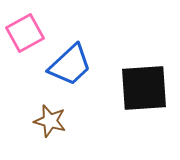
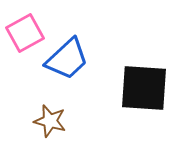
blue trapezoid: moved 3 px left, 6 px up
black square: rotated 8 degrees clockwise
